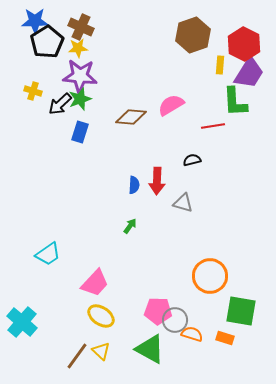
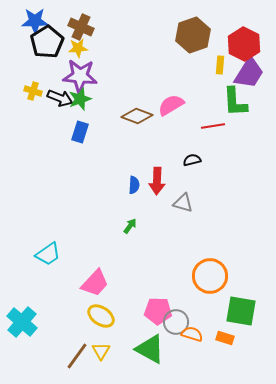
black arrow: moved 6 px up; rotated 115 degrees counterclockwise
brown diamond: moved 6 px right, 1 px up; rotated 16 degrees clockwise
gray circle: moved 1 px right, 2 px down
yellow triangle: rotated 18 degrees clockwise
